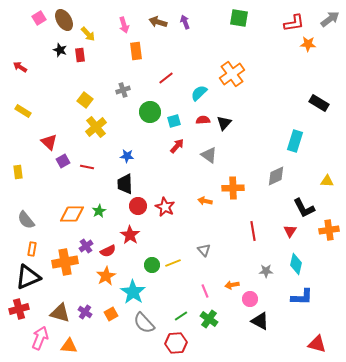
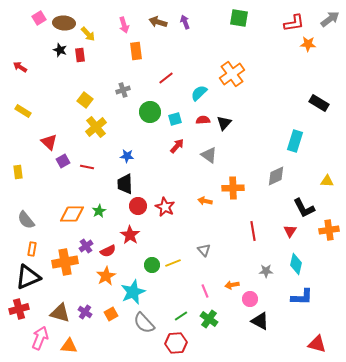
brown ellipse at (64, 20): moved 3 px down; rotated 55 degrees counterclockwise
cyan square at (174, 121): moved 1 px right, 2 px up
cyan star at (133, 292): rotated 15 degrees clockwise
